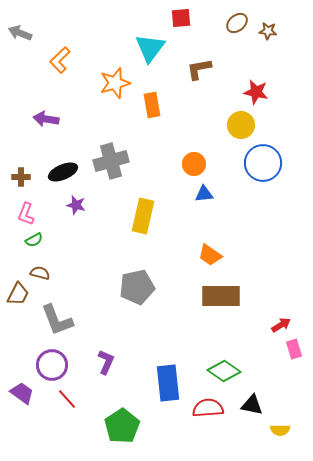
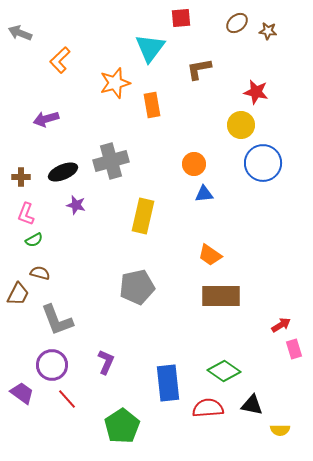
purple arrow: rotated 25 degrees counterclockwise
